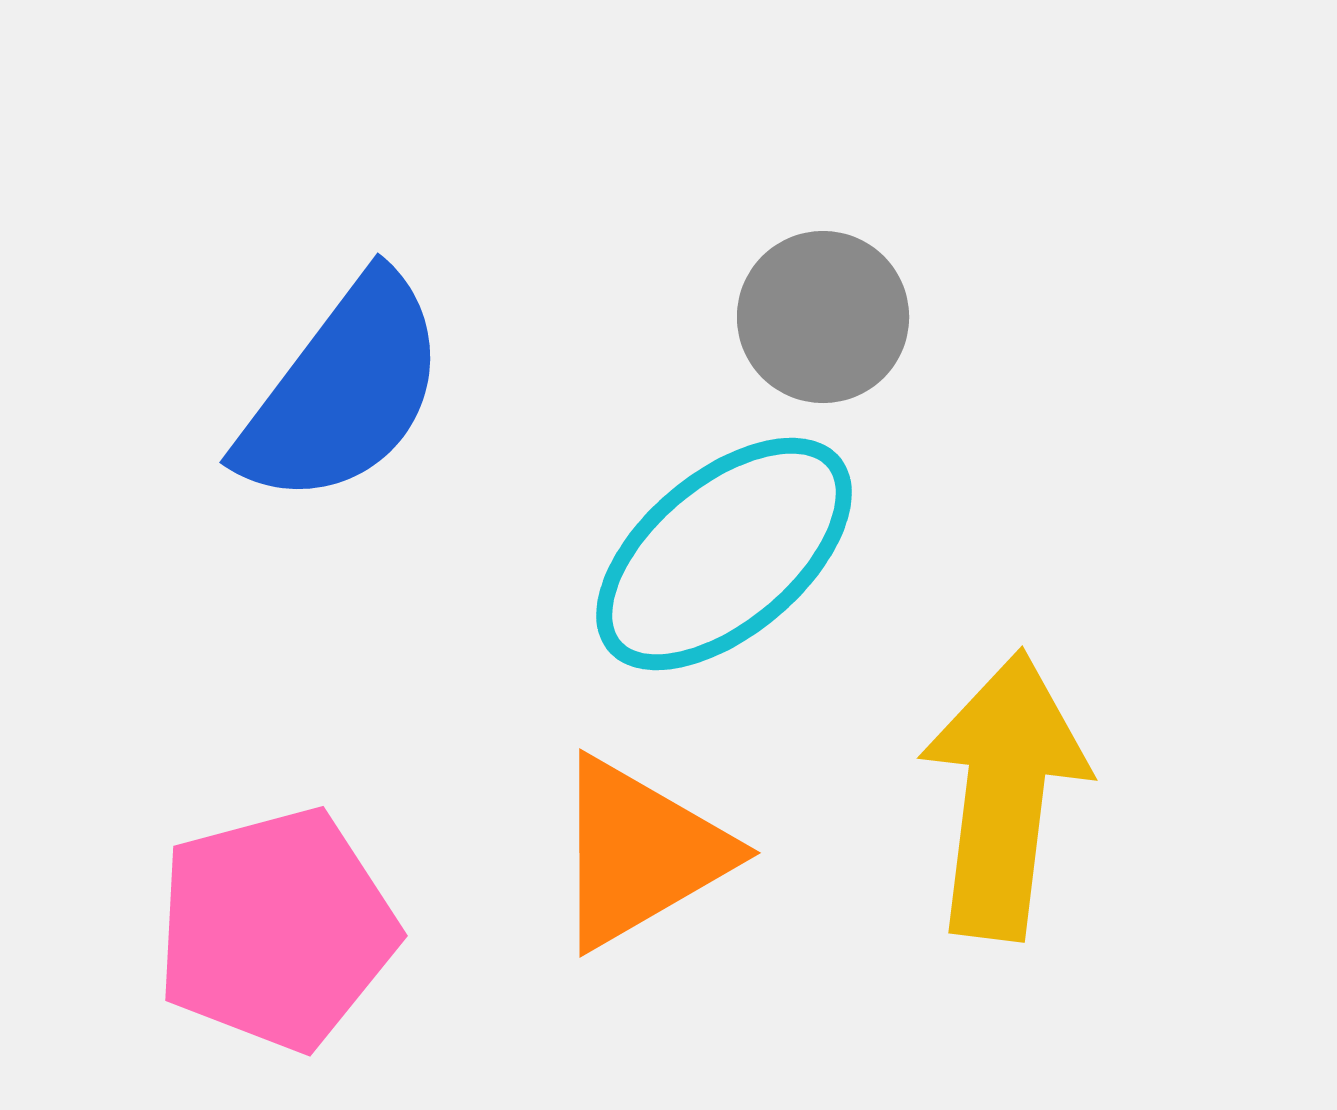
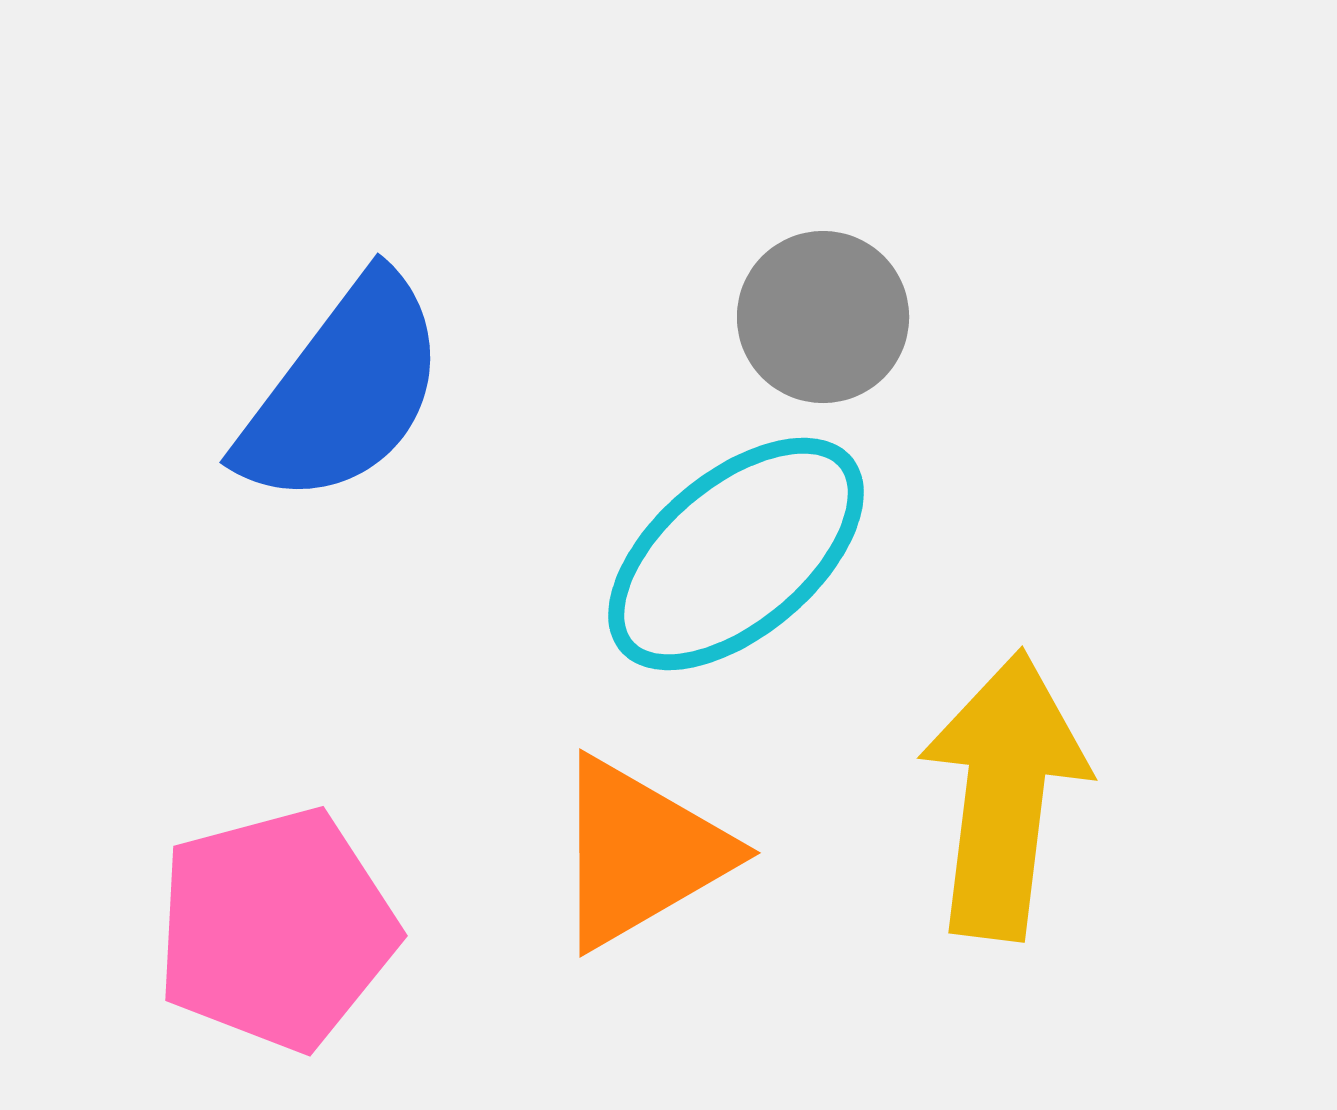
cyan ellipse: moved 12 px right
